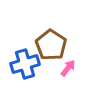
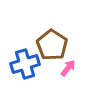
brown pentagon: moved 1 px right
